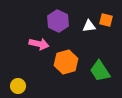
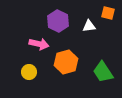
orange square: moved 2 px right, 7 px up
green trapezoid: moved 3 px right, 1 px down
yellow circle: moved 11 px right, 14 px up
